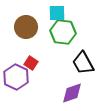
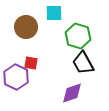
cyan square: moved 3 px left
green hexagon: moved 15 px right, 4 px down; rotated 10 degrees clockwise
red square: rotated 24 degrees counterclockwise
